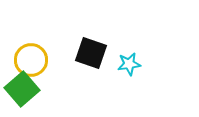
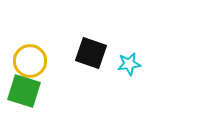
yellow circle: moved 1 px left, 1 px down
green square: moved 2 px right, 2 px down; rotated 32 degrees counterclockwise
